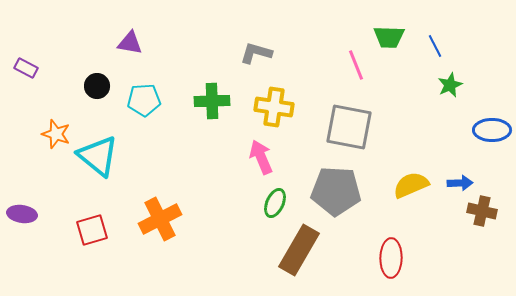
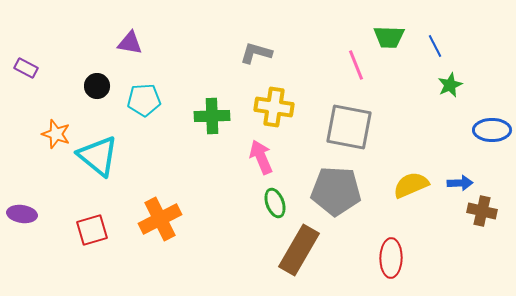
green cross: moved 15 px down
green ellipse: rotated 44 degrees counterclockwise
